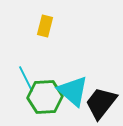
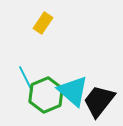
yellow rectangle: moved 2 px left, 3 px up; rotated 20 degrees clockwise
green hexagon: moved 1 px right, 2 px up; rotated 20 degrees counterclockwise
black trapezoid: moved 2 px left, 2 px up
